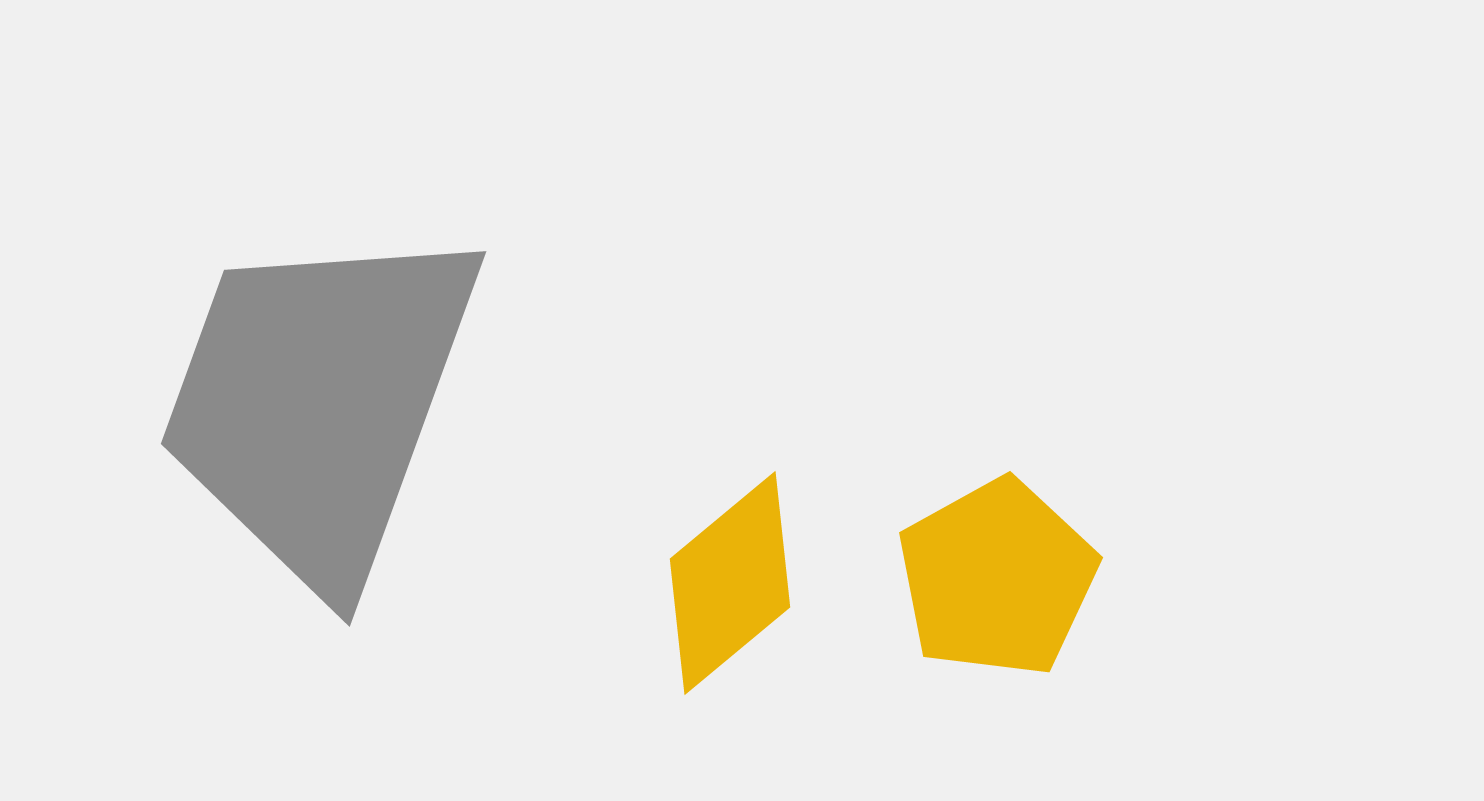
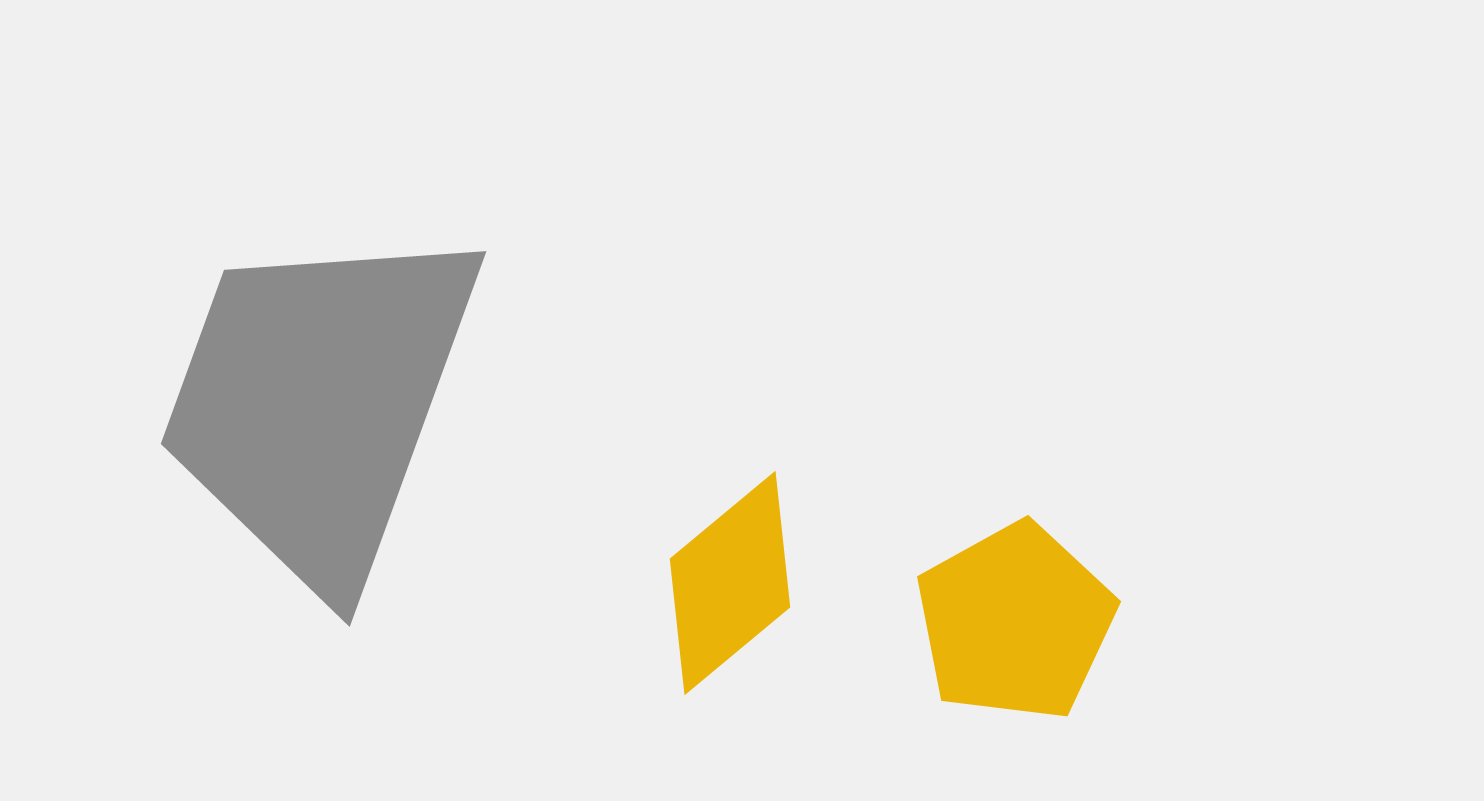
yellow pentagon: moved 18 px right, 44 px down
